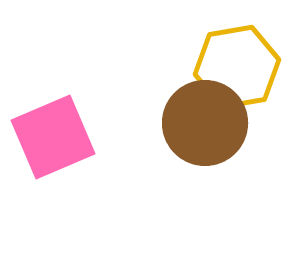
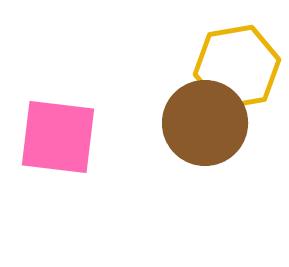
pink square: moved 5 px right; rotated 30 degrees clockwise
